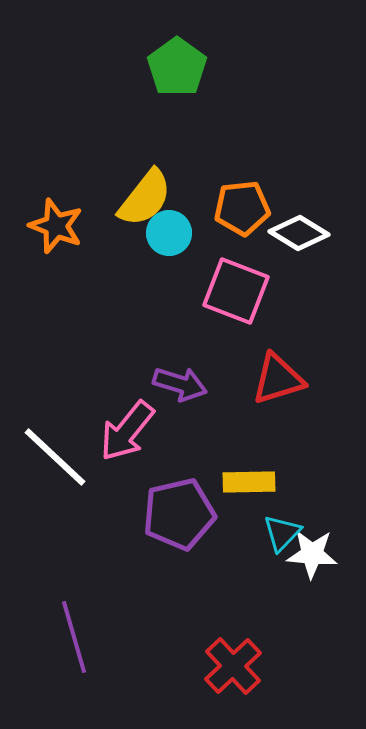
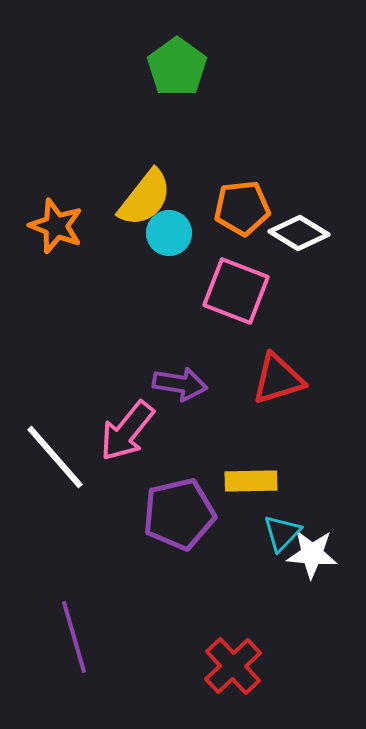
purple arrow: rotated 8 degrees counterclockwise
white line: rotated 6 degrees clockwise
yellow rectangle: moved 2 px right, 1 px up
